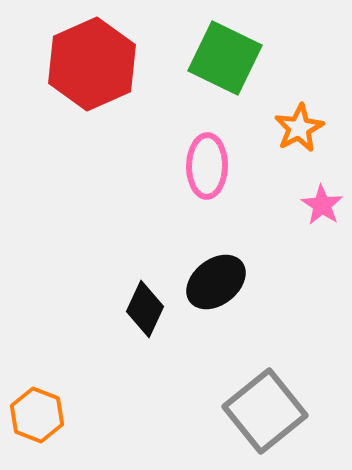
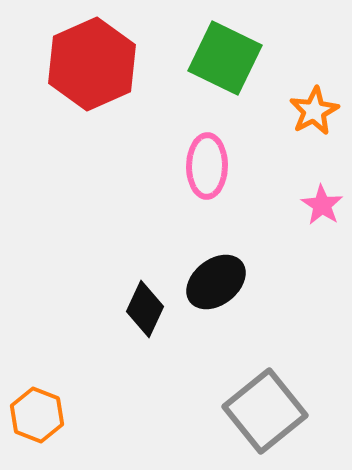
orange star: moved 15 px right, 17 px up
